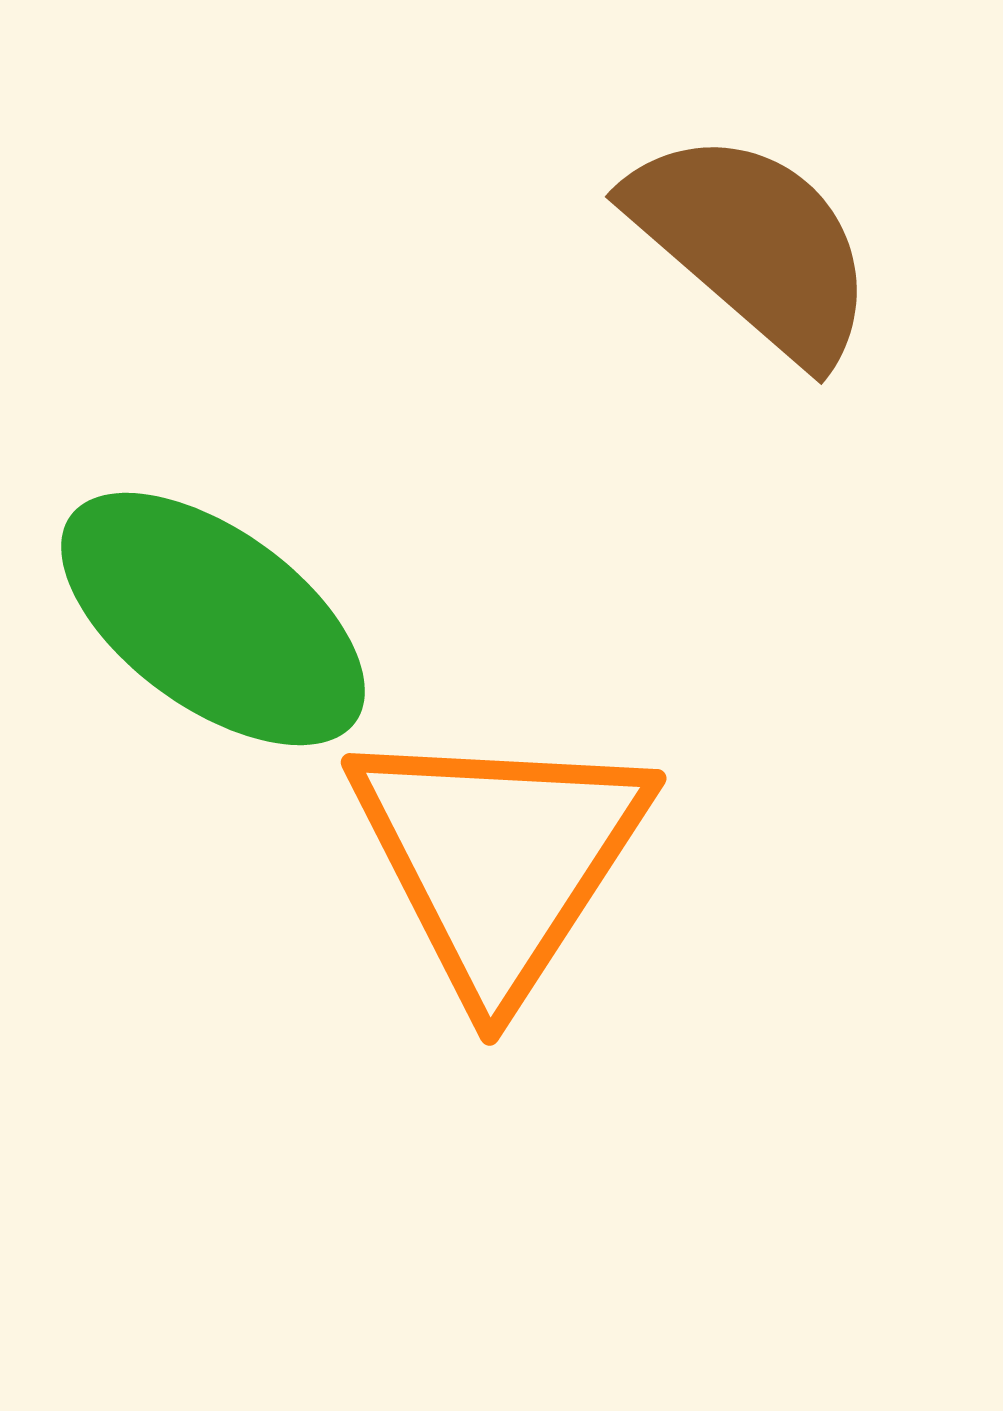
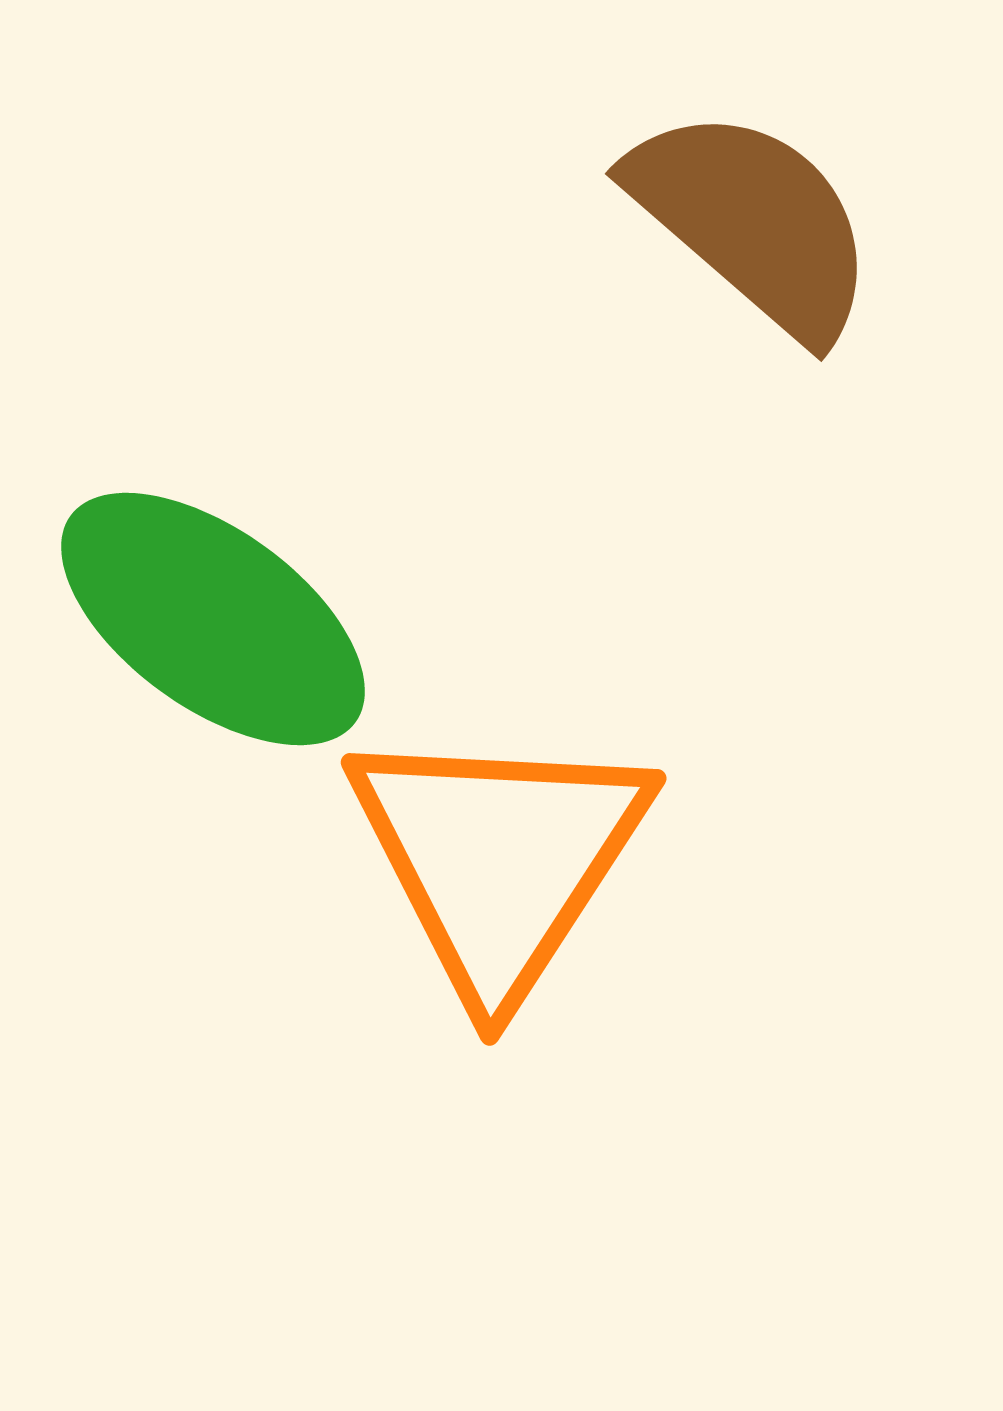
brown semicircle: moved 23 px up
